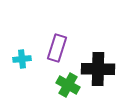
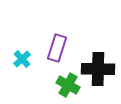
cyan cross: rotated 36 degrees counterclockwise
